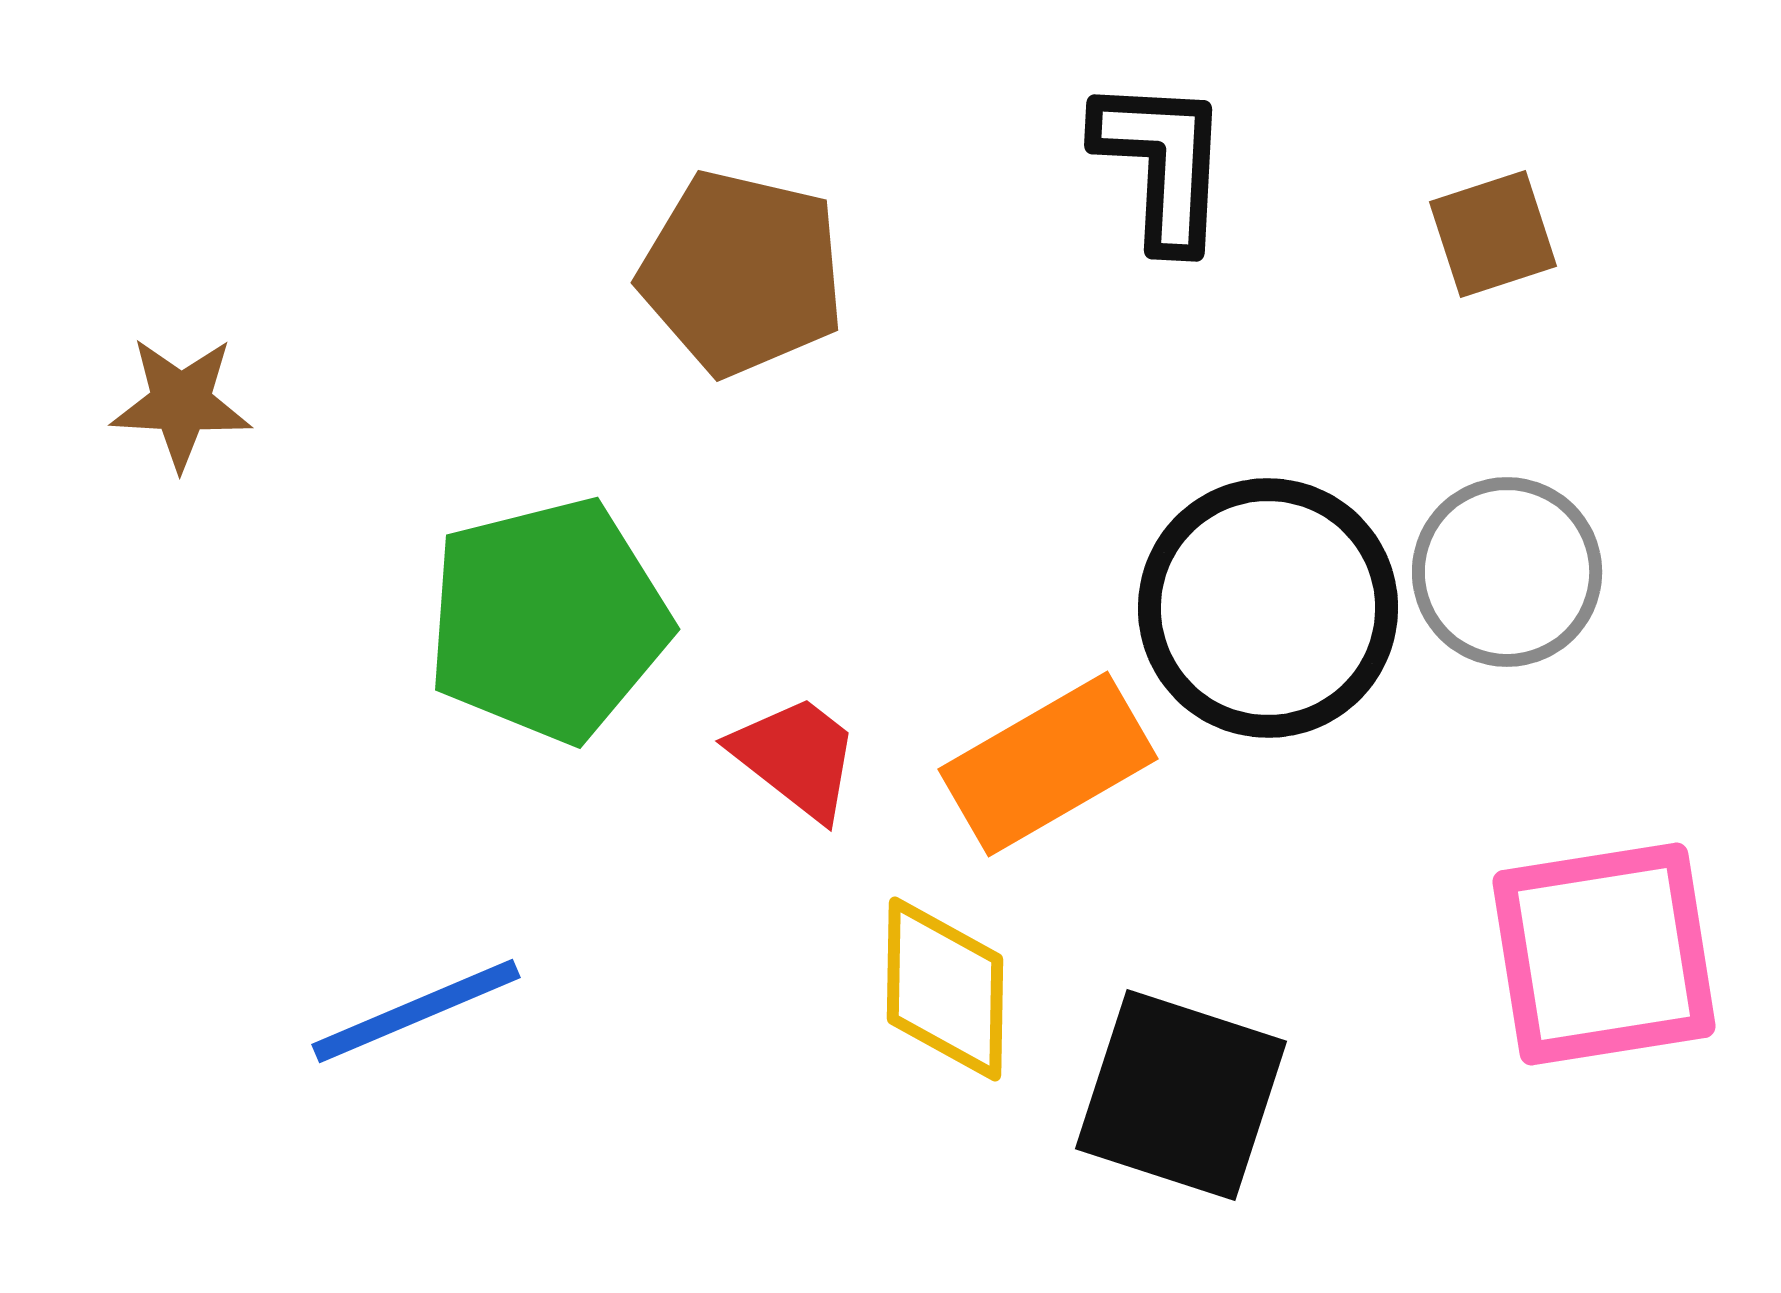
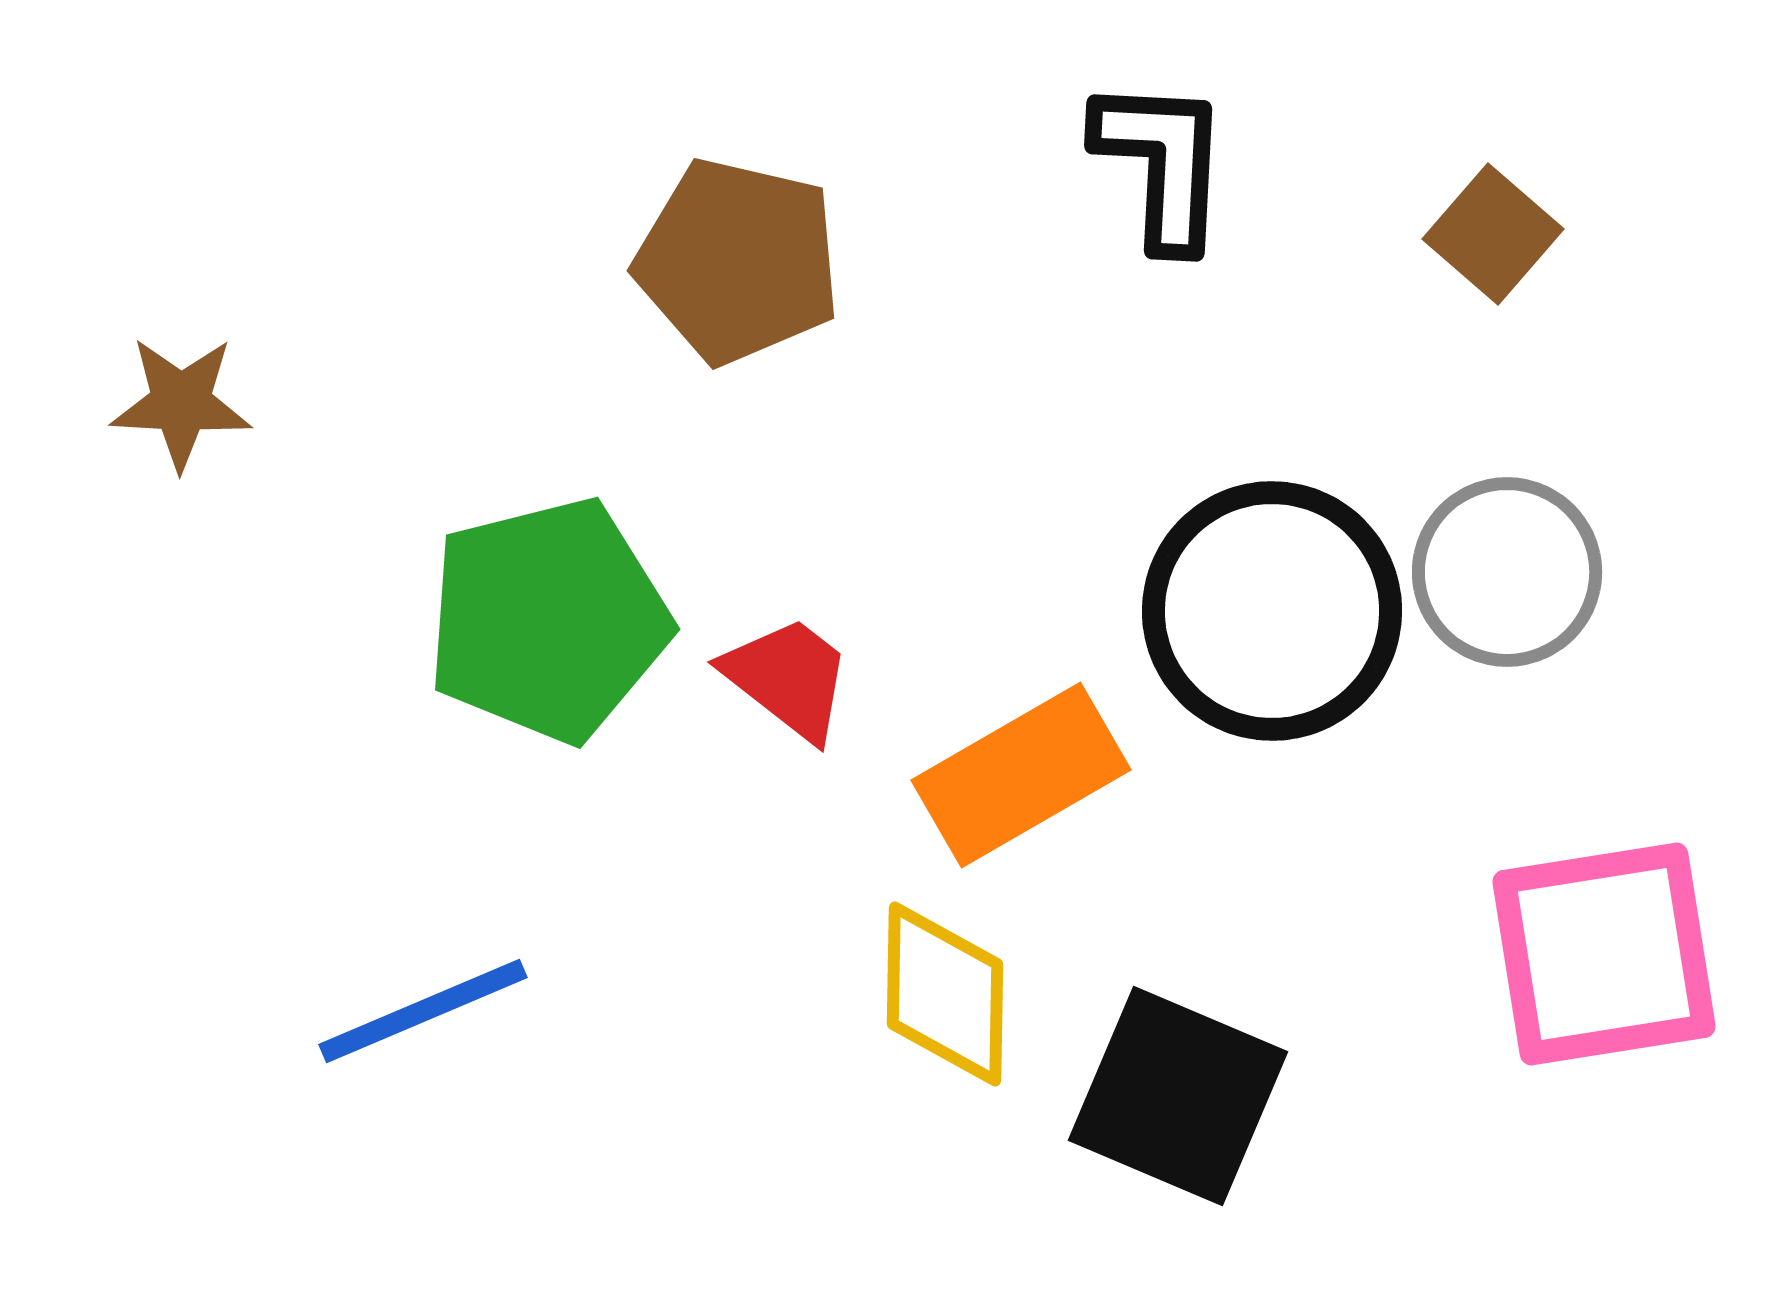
brown square: rotated 31 degrees counterclockwise
brown pentagon: moved 4 px left, 12 px up
black circle: moved 4 px right, 3 px down
red trapezoid: moved 8 px left, 79 px up
orange rectangle: moved 27 px left, 11 px down
yellow diamond: moved 5 px down
blue line: moved 7 px right
black square: moved 3 px left, 1 px down; rotated 5 degrees clockwise
